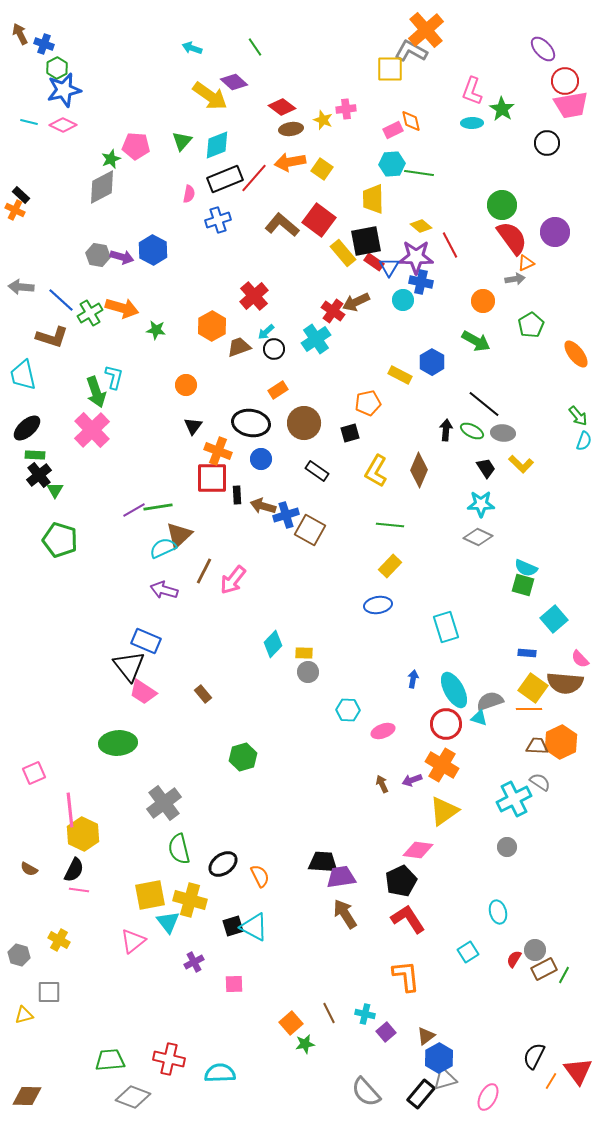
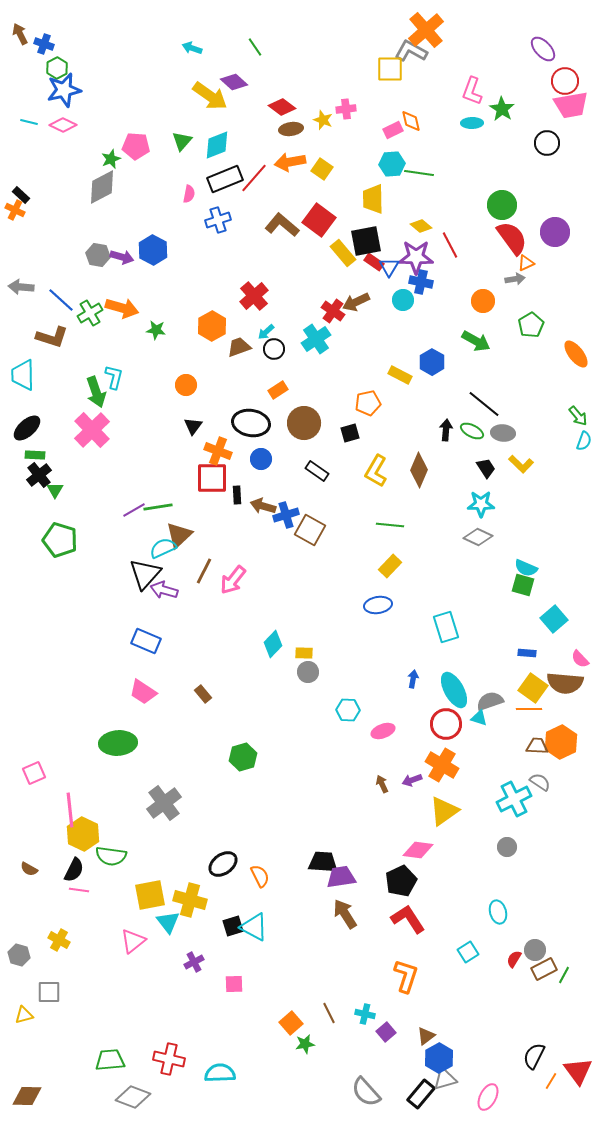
cyan trapezoid at (23, 375): rotated 12 degrees clockwise
black triangle at (129, 666): moved 16 px right, 92 px up; rotated 20 degrees clockwise
green semicircle at (179, 849): moved 68 px left, 7 px down; rotated 68 degrees counterclockwise
orange L-shape at (406, 976): rotated 24 degrees clockwise
